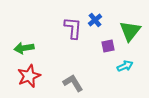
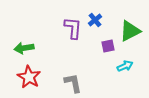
green triangle: rotated 25 degrees clockwise
red star: moved 1 px down; rotated 20 degrees counterclockwise
gray L-shape: rotated 20 degrees clockwise
